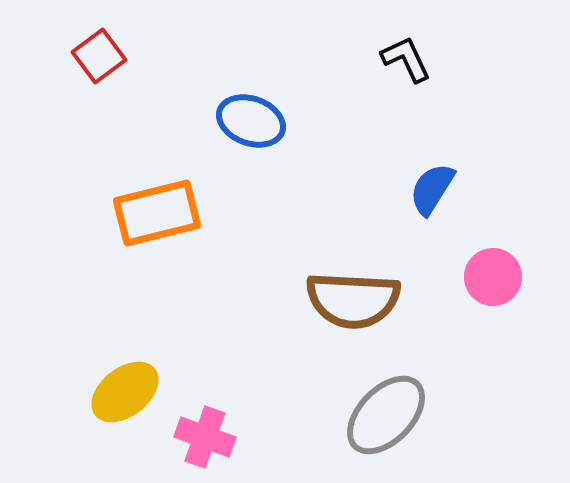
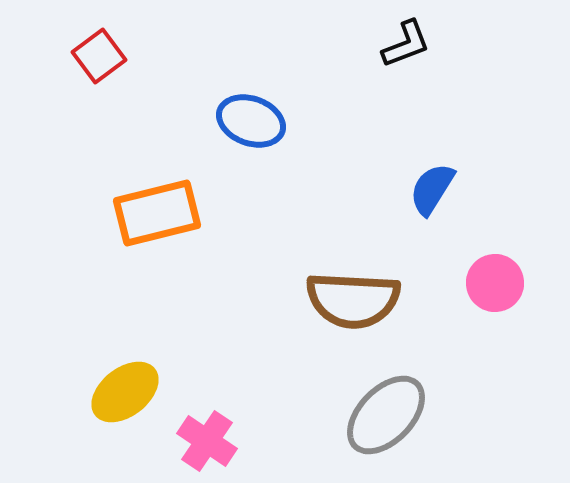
black L-shape: moved 15 px up; rotated 94 degrees clockwise
pink circle: moved 2 px right, 6 px down
pink cross: moved 2 px right, 4 px down; rotated 14 degrees clockwise
